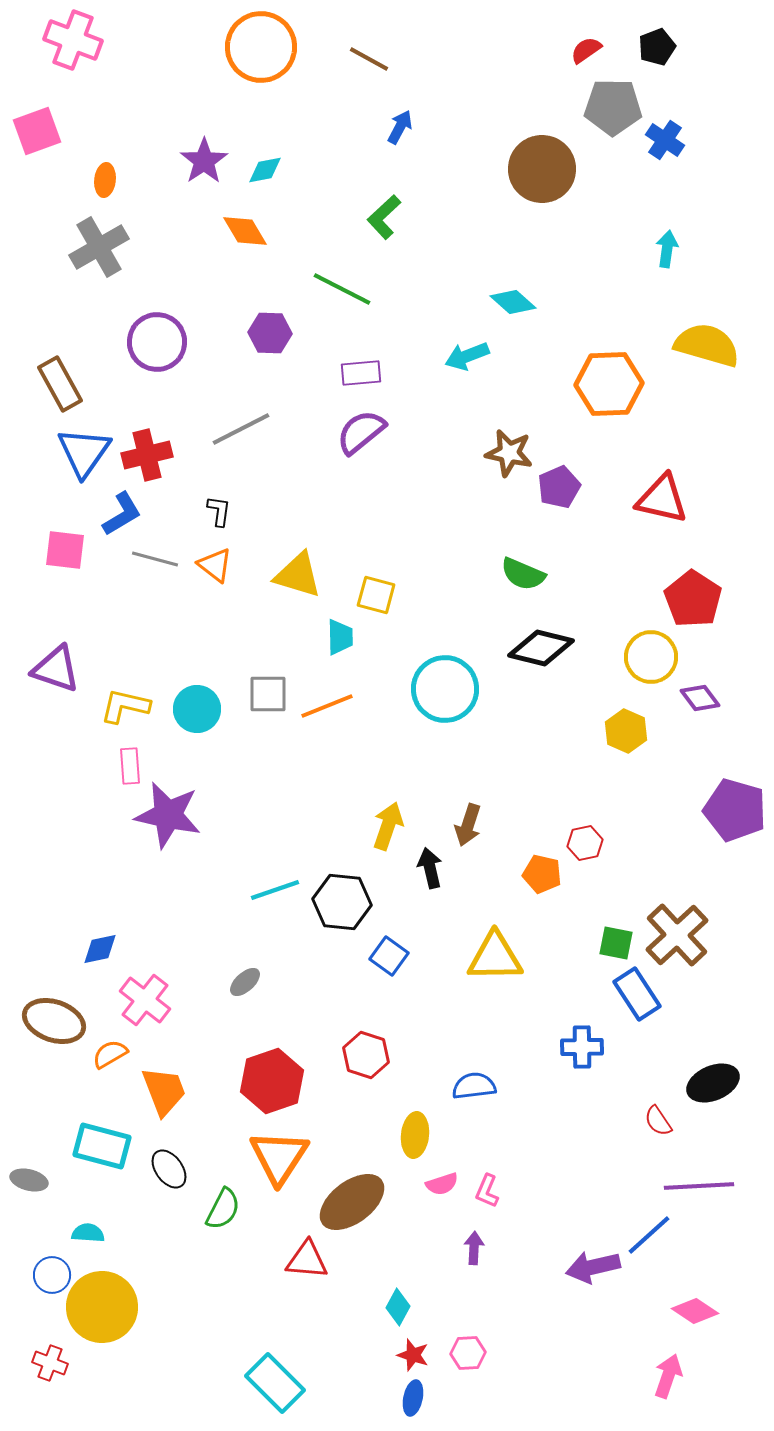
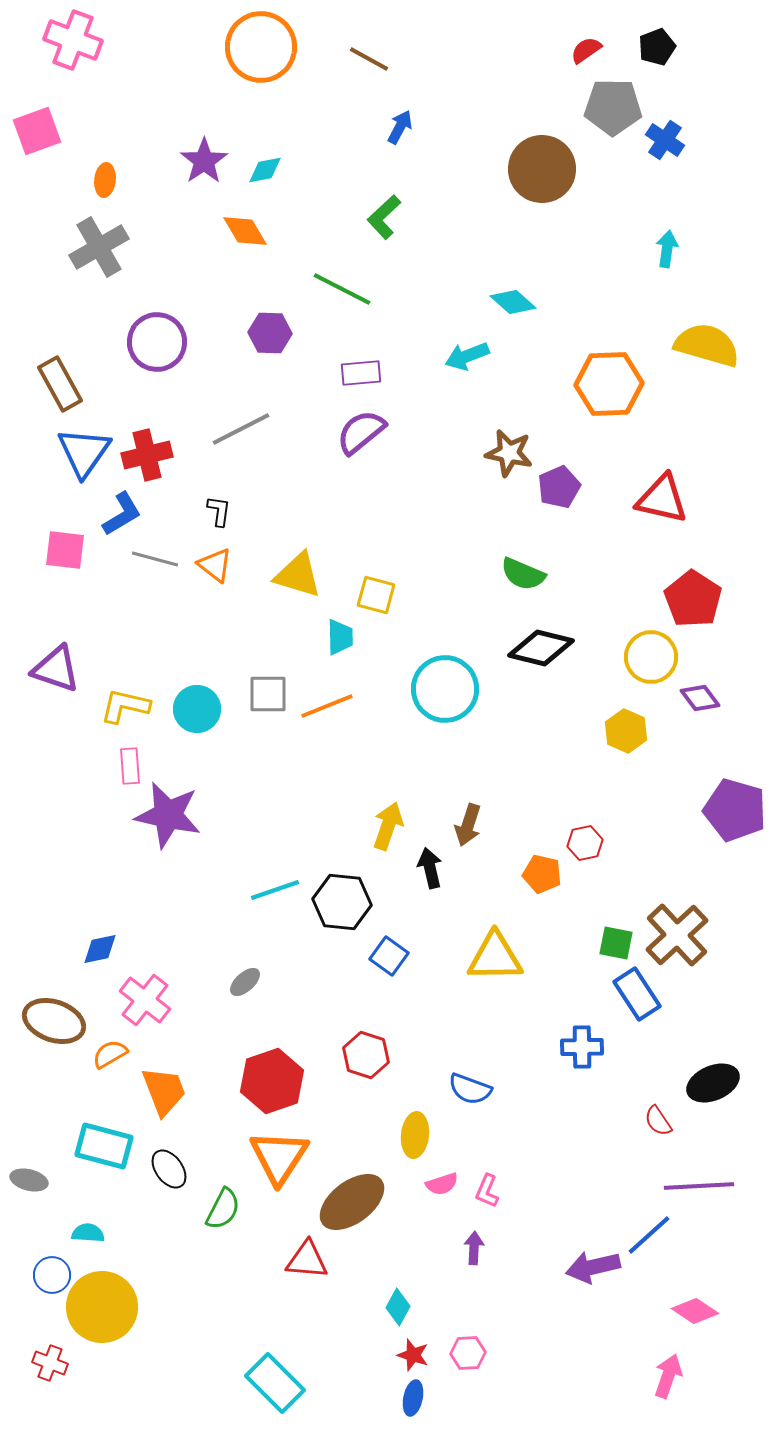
blue semicircle at (474, 1086): moved 4 px left, 3 px down; rotated 153 degrees counterclockwise
cyan rectangle at (102, 1146): moved 2 px right
